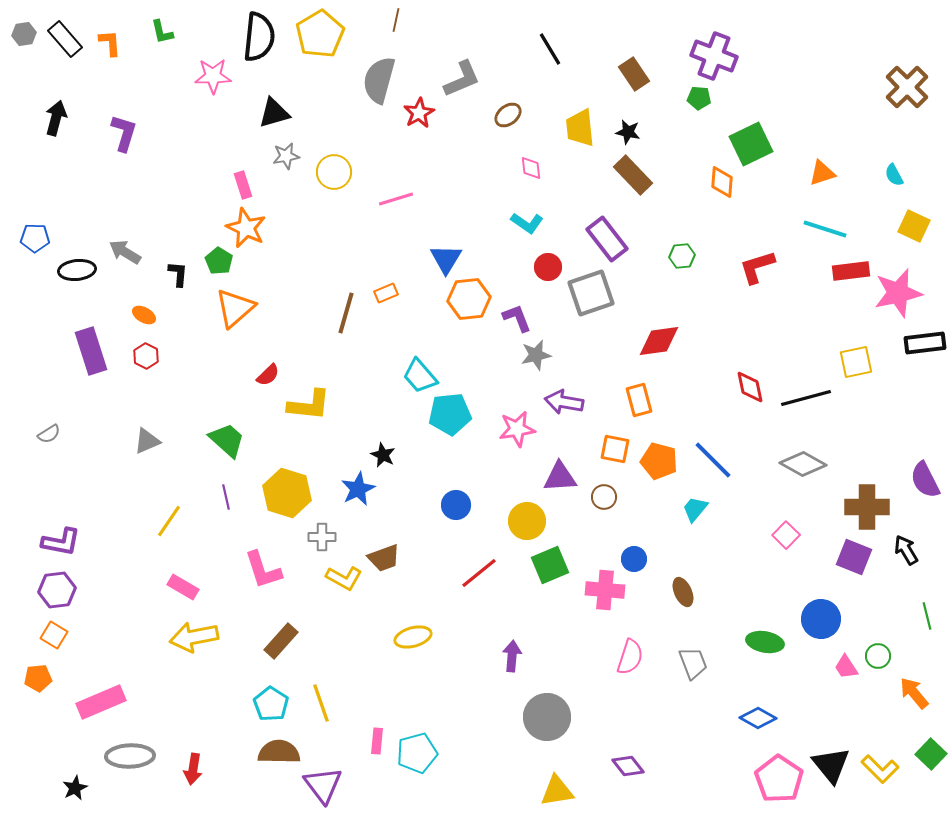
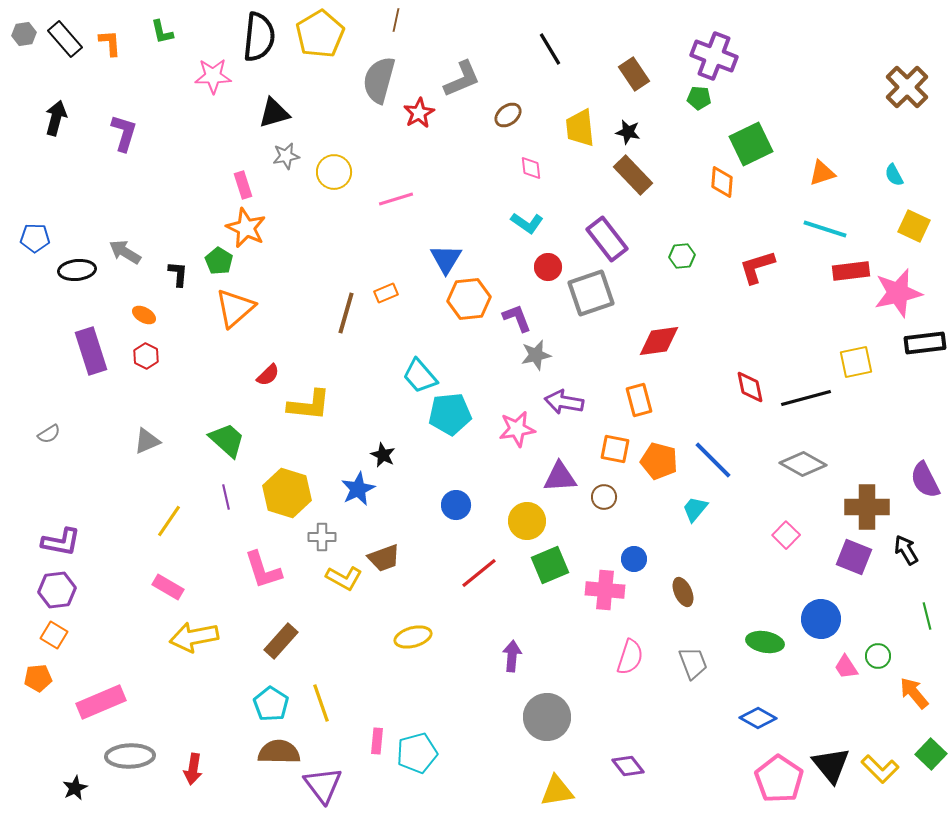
pink rectangle at (183, 587): moved 15 px left
